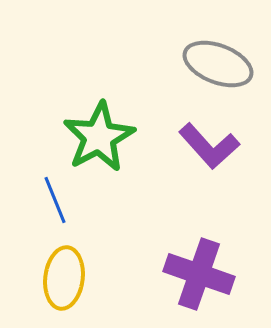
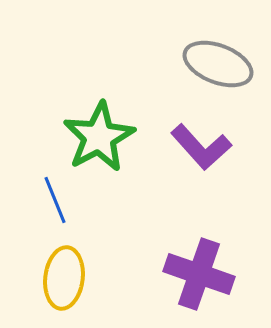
purple L-shape: moved 8 px left, 1 px down
